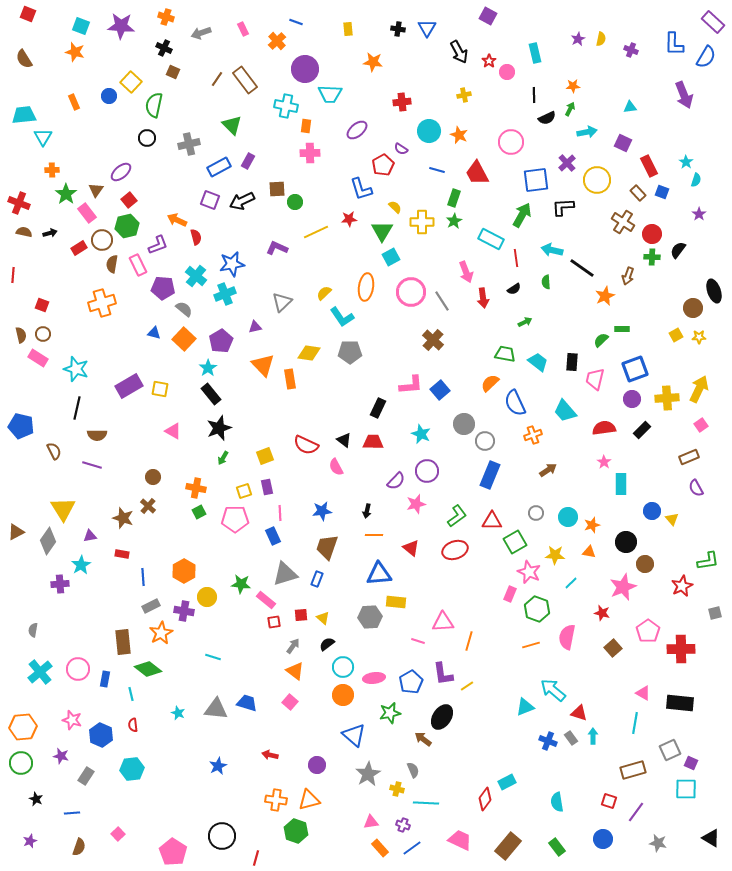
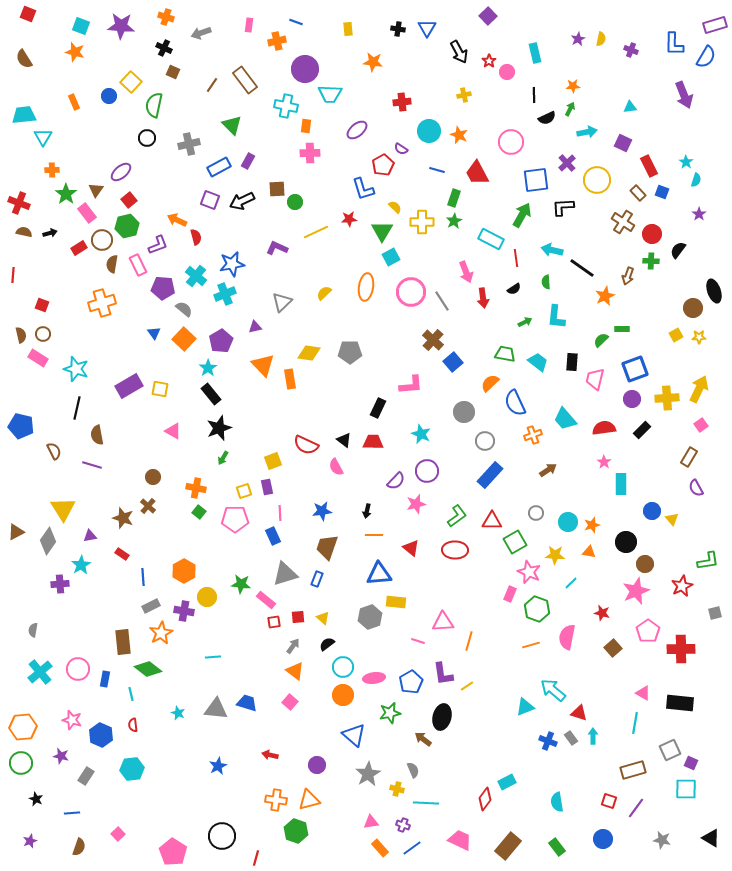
purple square at (488, 16): rotated 18 degrees clockwise
purple rectangle at (713, 22): moved 2 px right, 3 px down; rotated 60 degrees counterclockwise
pink rectangle at (243, 29): moved 6 px right, 4 px up; rotated 32 degrees clockwise
orange cross at (277, 41): rotated 30 degrees clockwise
brown line at (217, 79): moved 5 px left, 6 px down
blue L-shape at (361, 189): moved 2 px right
green cross at (652, 257): moved 1 px left, 4 px down
cyan L-shape at (342, 317): moved 214 px right; rotated 40 degrees clockwise
blue triangle at (154, 333): rotated 40 degrees clockwise
blue square at (440, 390): moved 13 px right, 28 px up
cyan trapezoid at (565, 411): moved 8 px down
gray circle at (464, 424): moved 12 px up
brown semicircle at (97, 435): rotated 78 degrees clockwise
yellow square at (265, 456): moved 8 px right, 5 px down
brown rectangle at (689, 457): rotated 36 degrees counterclockwise
blue rectangle at (490, 475): rotated 20 degrees clockwise
green square at (199, 512): rotated 24 degrees counterclockwise
cyan circle at (568, 517): moved 5 px down
red ellipse at (455, 550): rotated 20 degrees clockwise
red rectangle at (122, 554): rotated 24 degrees clockwise
pink star at (623, 587): moved 13 px right, 4 px down
red square at (301, 615): moved 3 px left, 2 px down
gray hexagon at (370, 617): rotated 15 degrees counterclockwise
cyan line at (213, 657): rotated 21 degrees counterclockwise
black ellipse at (442, 717): rotated 20 degrees counterclockwise
purple line at (636, 812): moved 4 px up
gray star at (658, 843): moved 4 px right, 3 px up
